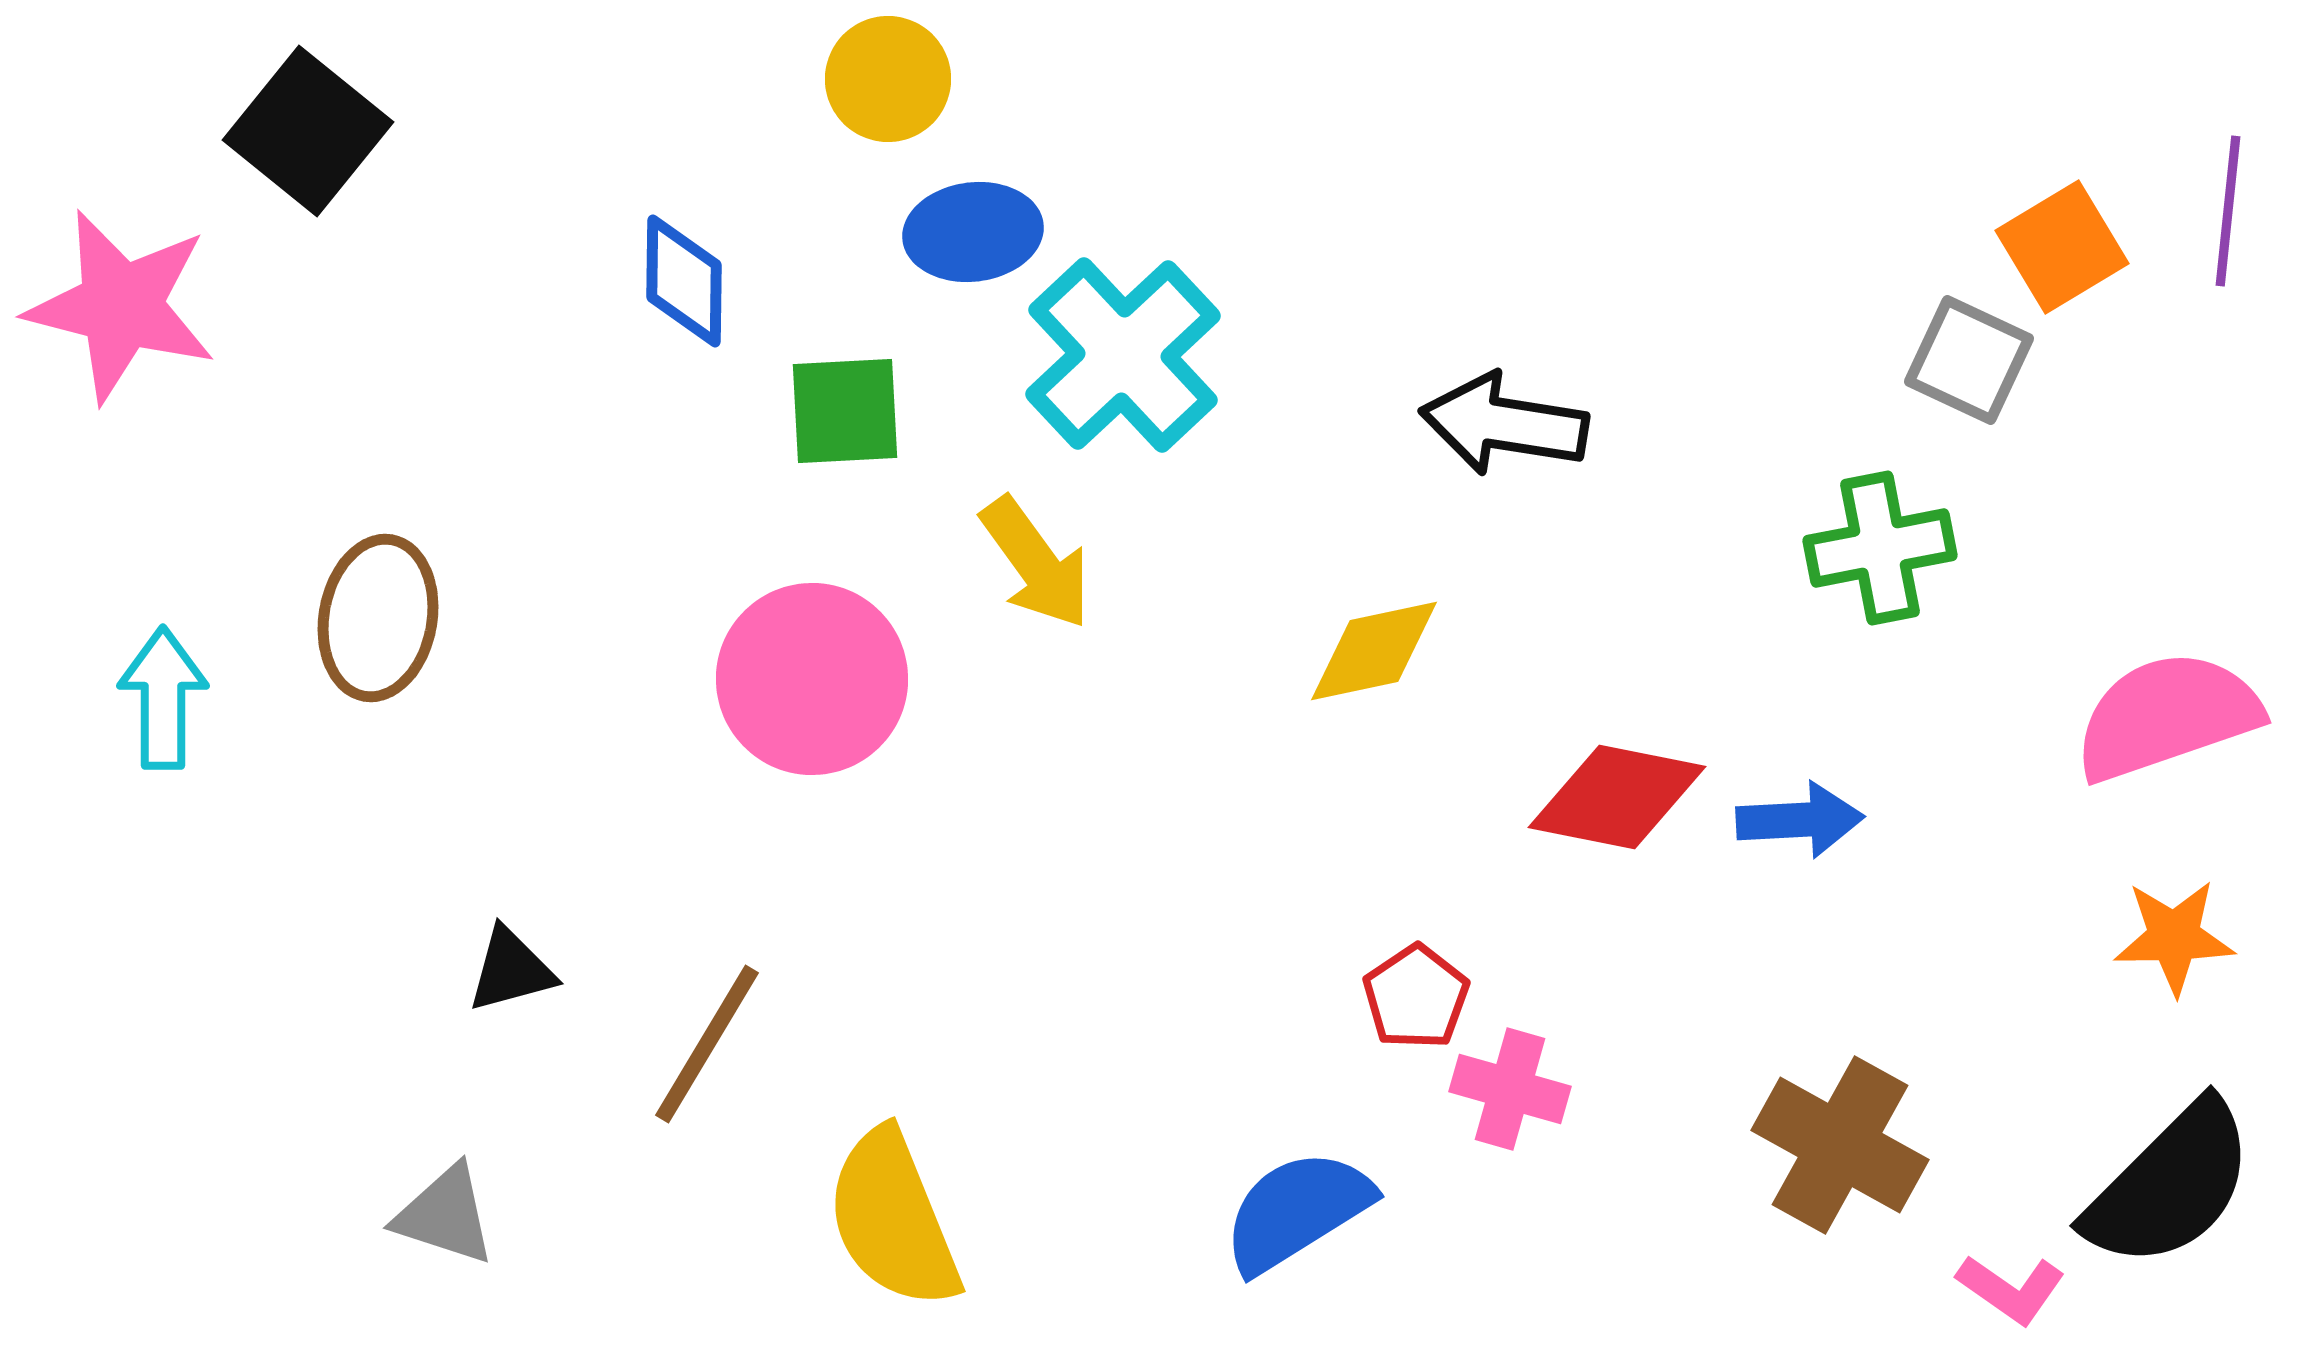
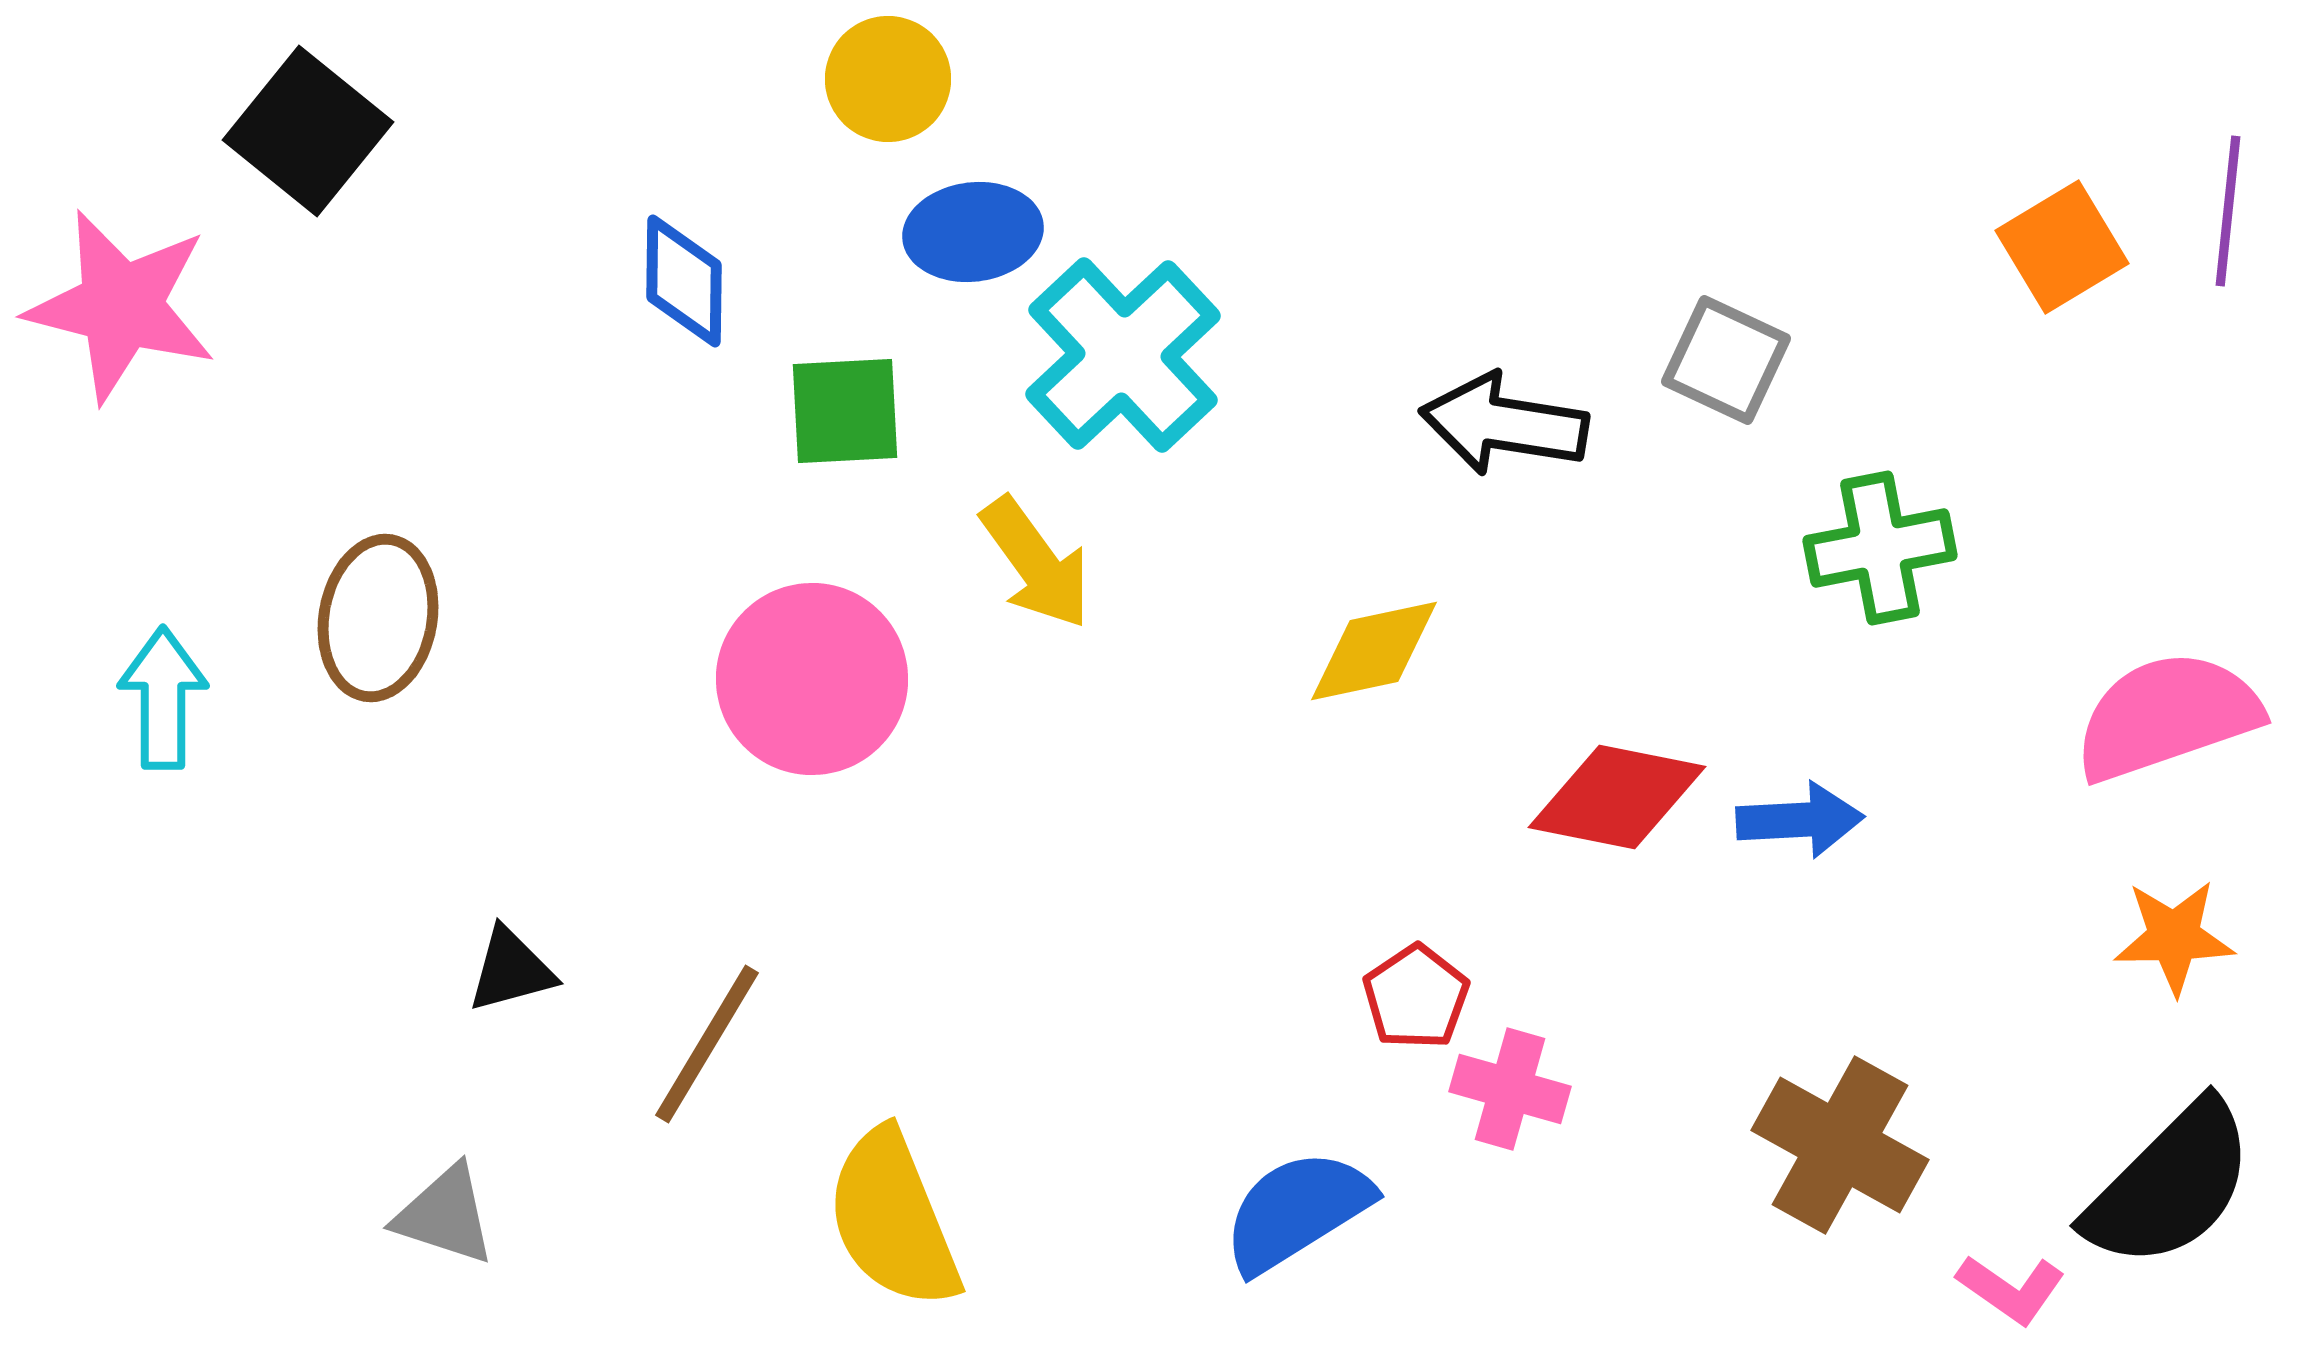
gray square: moved 243 px left
